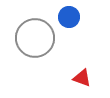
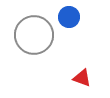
gray circle: moved 1 px left, 3 px up
